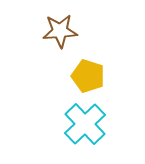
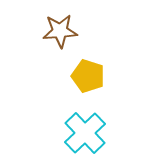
cyan cross: moved 9 px down
